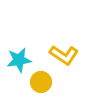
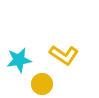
yellow circle: moved 1 px right, 2 px down
